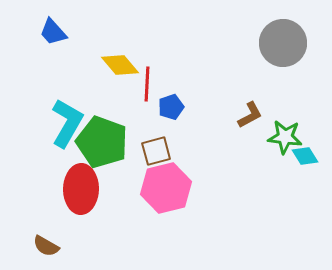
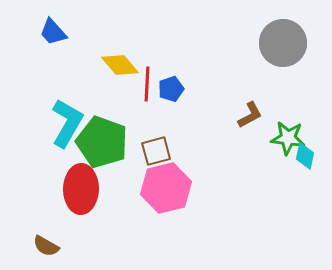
blue pentagon: moved 18 px up
green star: moved 3 px right, 1 px down
cyan diamond: rotated 44 degrees clockwise
